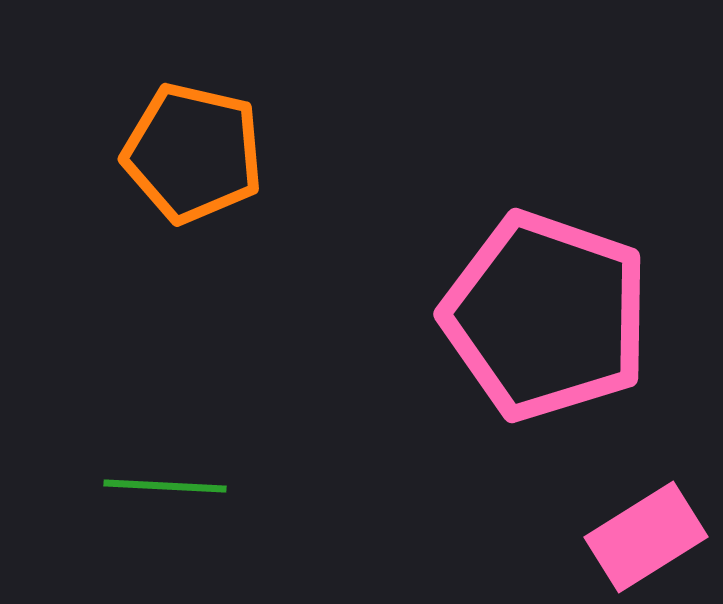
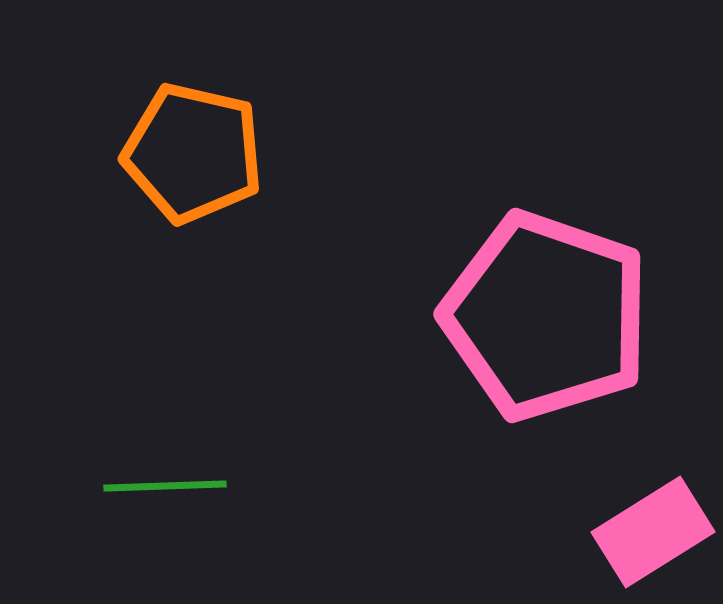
green line: rotated 5 degrees counterclockwise
pink rectangle: moved 7 px right, 5 px up
